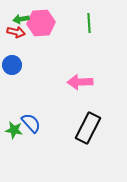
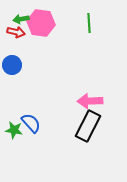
pink hexagon: rotated 12 degrees clockwise
pink arrow: moved 10 px right, 19 px down
black rectangle: moved 2 px up
